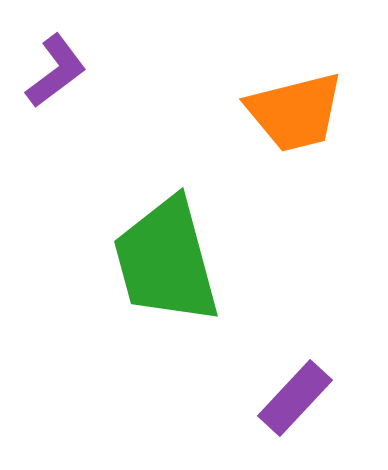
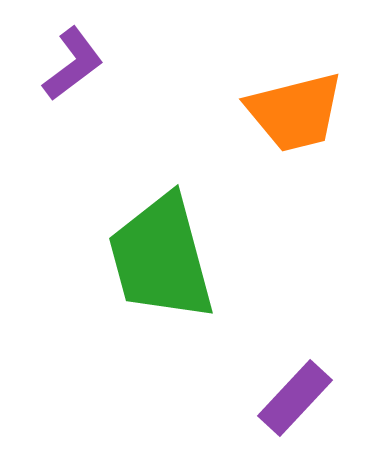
purple L-shape: moved 17 px right, 7 px up
green trapezoid: moved 5 px left, 3 px up
